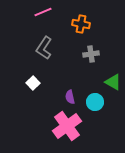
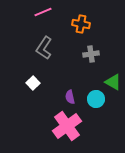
cyan circle: moved 1 px right, 3 px up
